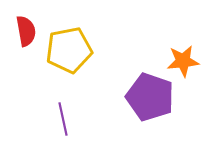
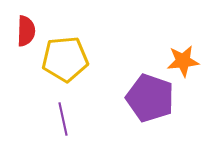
red semicircle: rotated 12 degrees clockwise
yellow pentagon: moved 4 px left, 9 px down; rotated 6 degrees clockwise
purple pentagon: moved 1 px down
